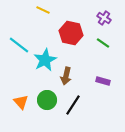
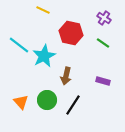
cyan star: moved 1 px left, 4 px up
